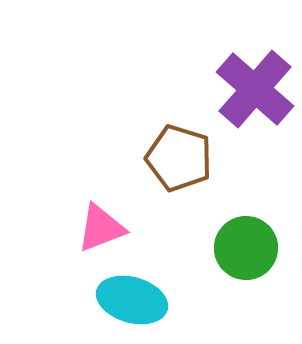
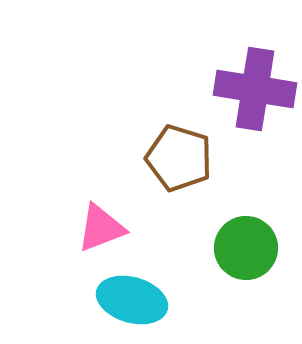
purple cross: rotated 32 degrees counterclockwise
